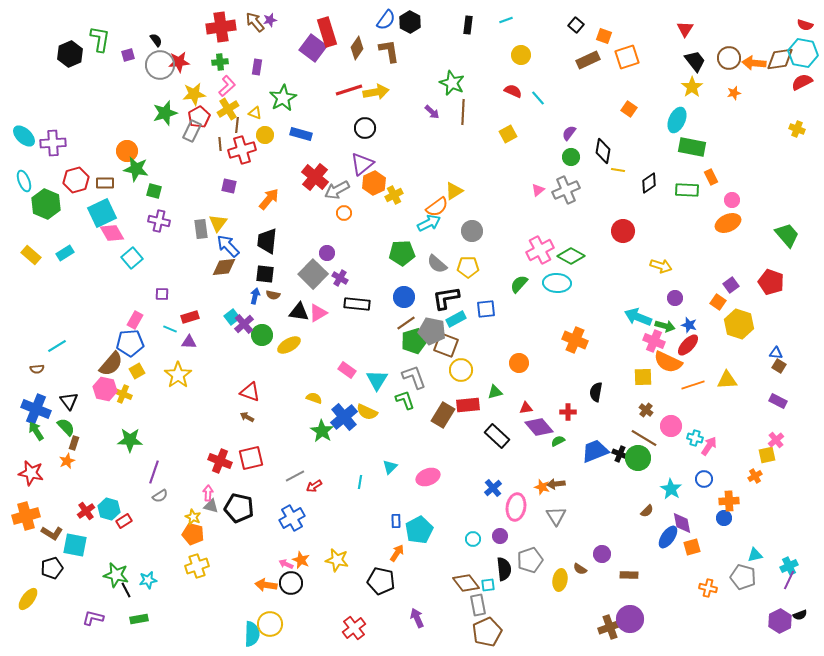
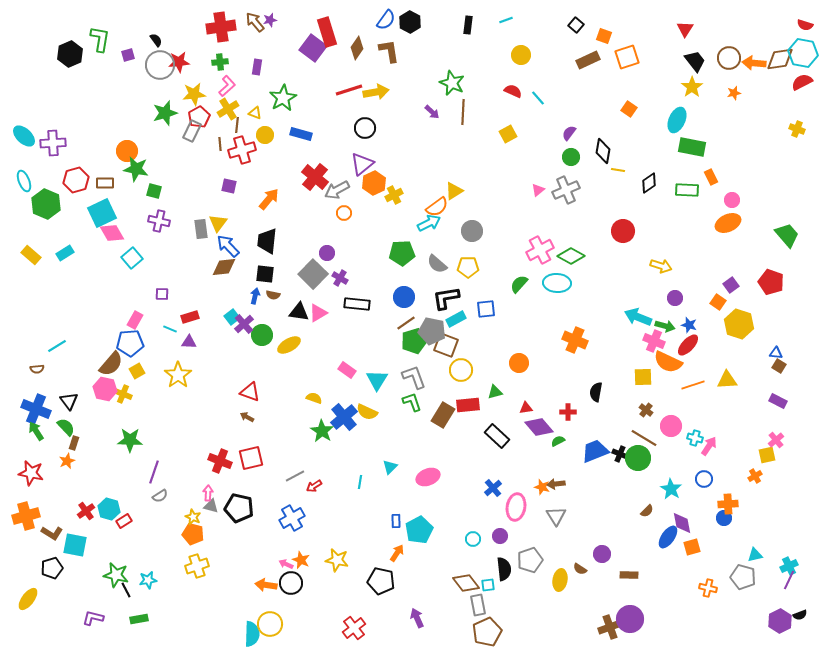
green L-shape at (405, 400): moved 7 px right, 2 px down
orange cross at (729, 501): moved 1 px left, 3 px down
